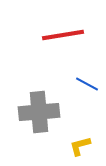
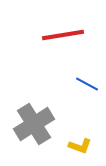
gray cross: moved 5 px left, 12 px down; rotated 27 degrees counterclockwise
yellow L-shape: rotated 145 degrees counterclockwise
